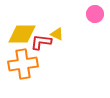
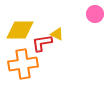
yellow diamond: moved 2 px left, 4 px up
red L-shape: moved 1 px right, 1 px down; rotated 15 degrees counterclockwise
